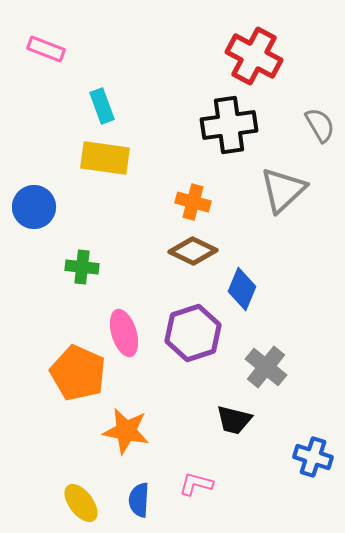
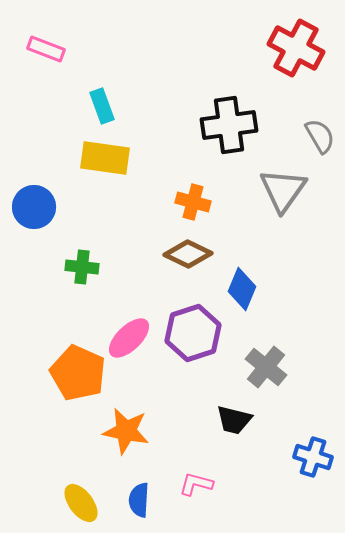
red cross: moved 42 px right, 8 px up
gray semicircle: moved 11 px down
gray triangle: rotated 12 degrees counterclockwise
brown diamond: moved 5 px left, 3 px down
pink ellipse: moved 5 px right, 5 px down; rotated 63 degrees clockwise
